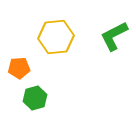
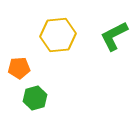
yellow hexagon: moved 2 px right, 2 px up
